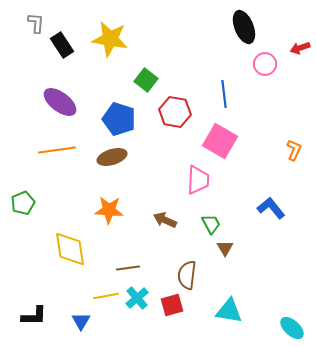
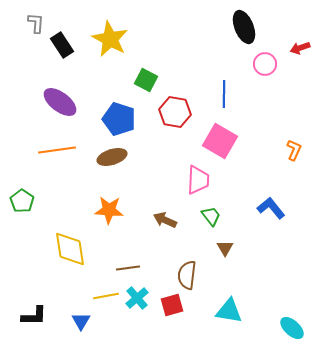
yellow star: rotated 18 degrees clockwise
green square: rotated 10 degrees counterclockwise
blue line: rotated 8 degrees clockwise
green pentagon: moved 1 px left, 2 px up; rotated 15 degrees counterclockwise
green trapezoid: moved 8 px up; rotated 10 degrees counterclockwise
